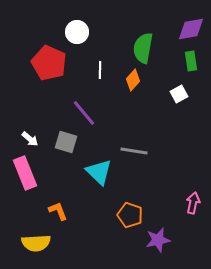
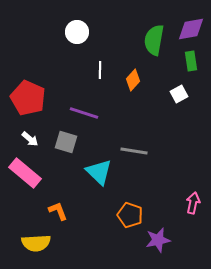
green semicircle: moved 11 px right, 8 px up
red pentagon: moved 21 px left, 35 px down
purple line: rotated 32 degrees counterclockwise
pink rectangle: rotated 28 degrees counterclockwise
